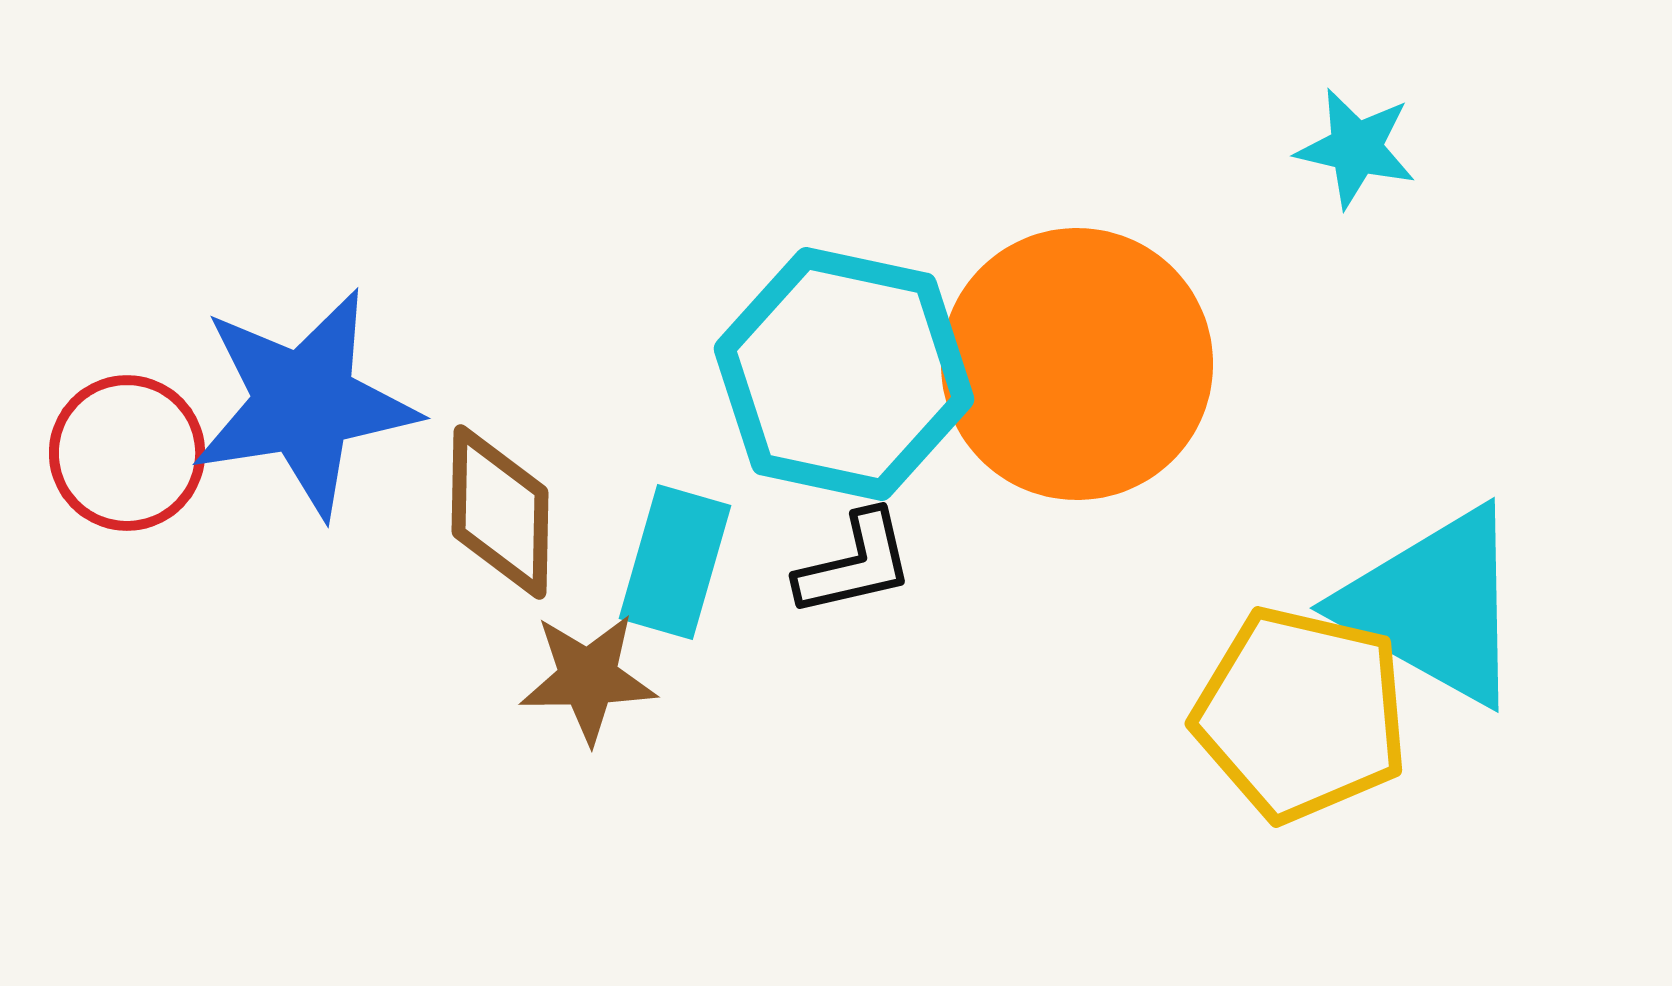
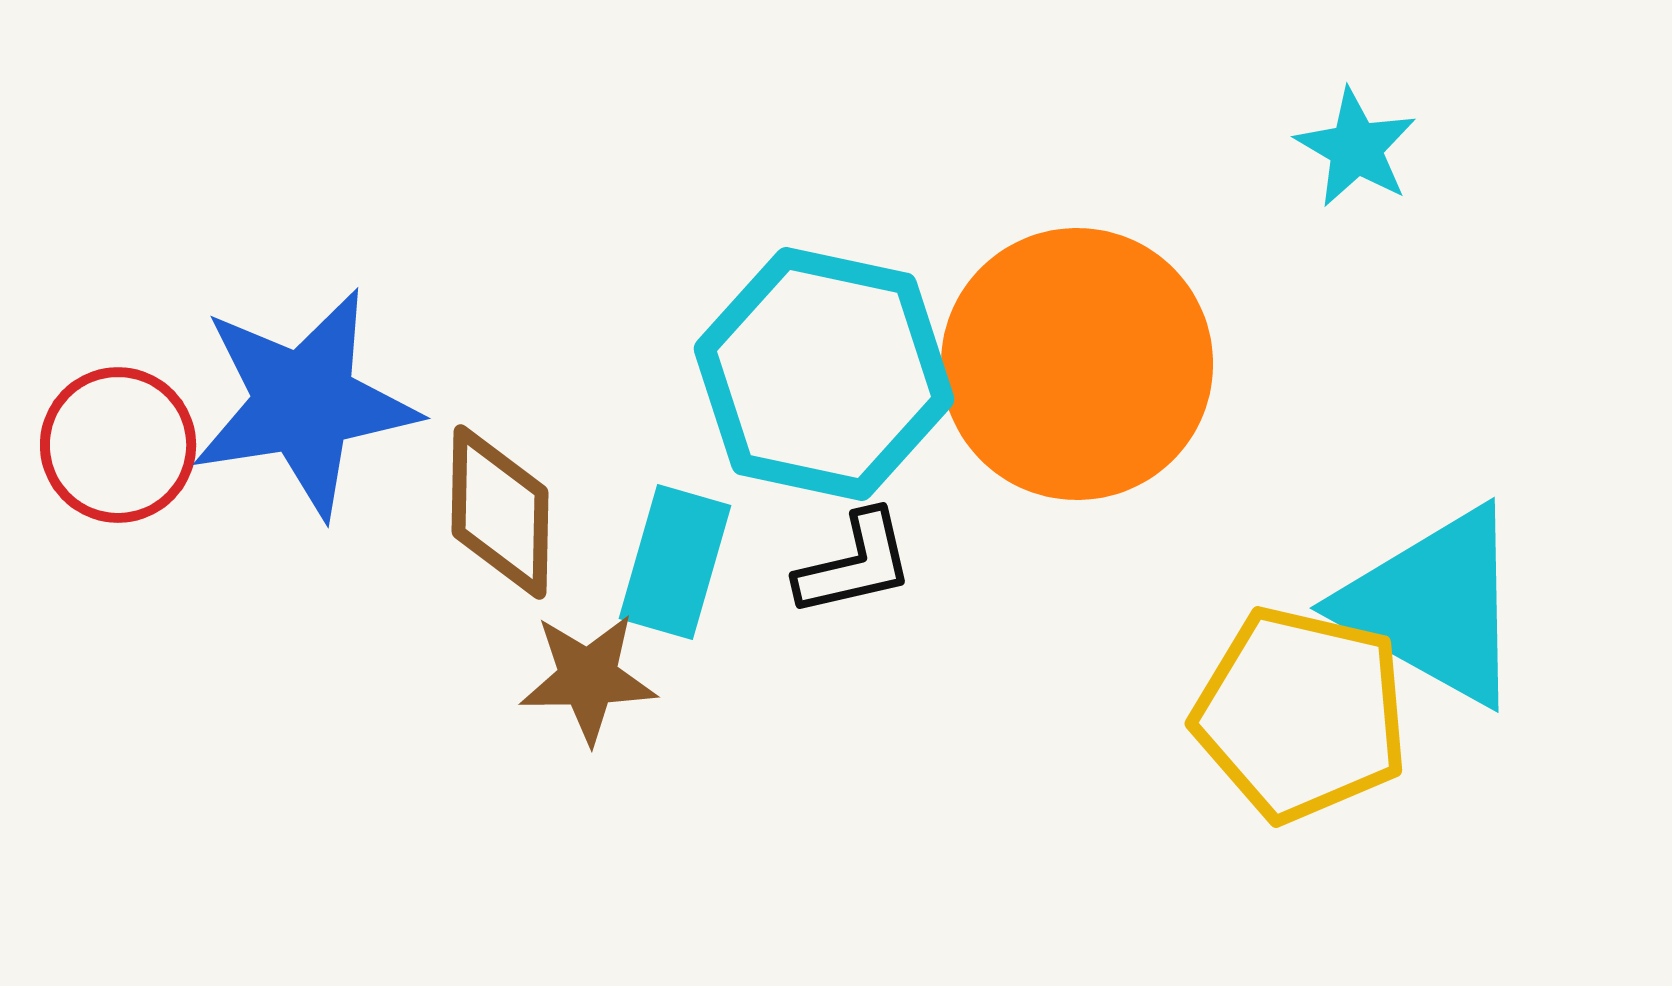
cyan star: rotated 17 degrees clockwise
cyan hexagon: moved 20 px left
red circle: moved 9 px left, 8 px up
